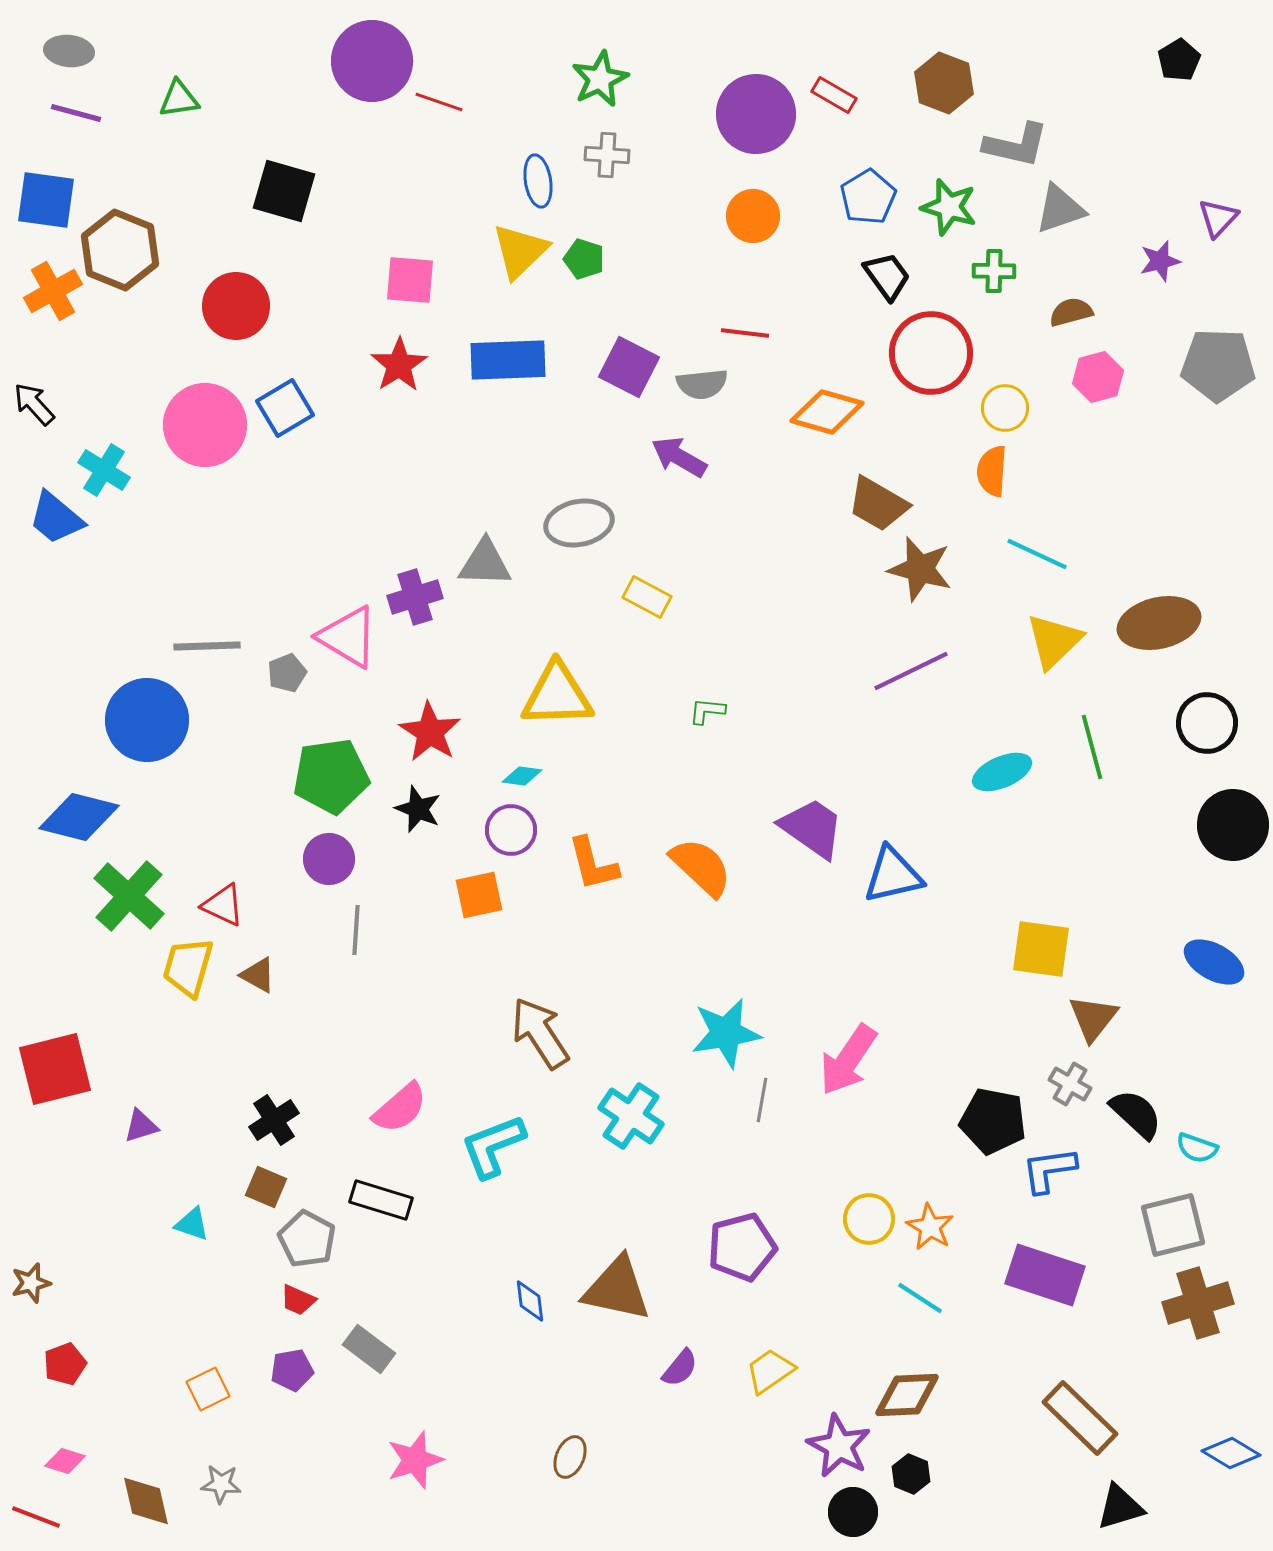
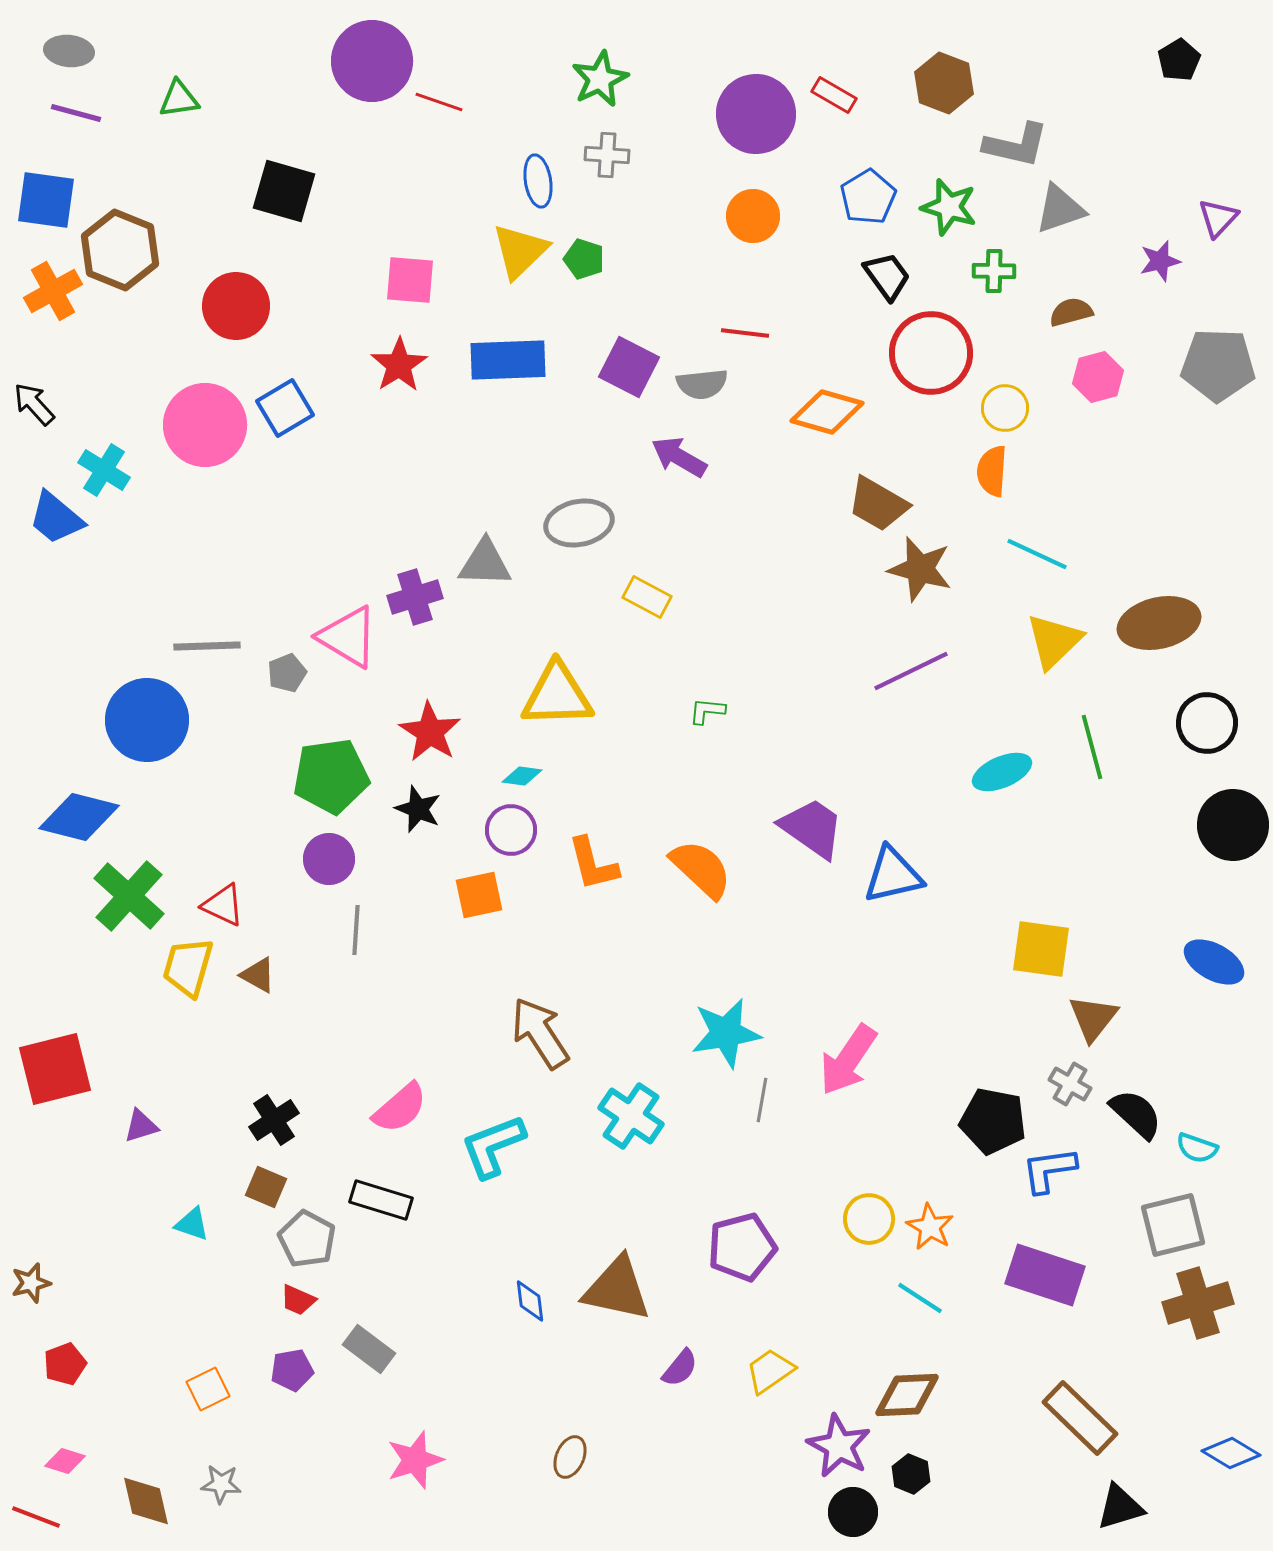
orange semicircle at (701, 867): moved 2 px down
